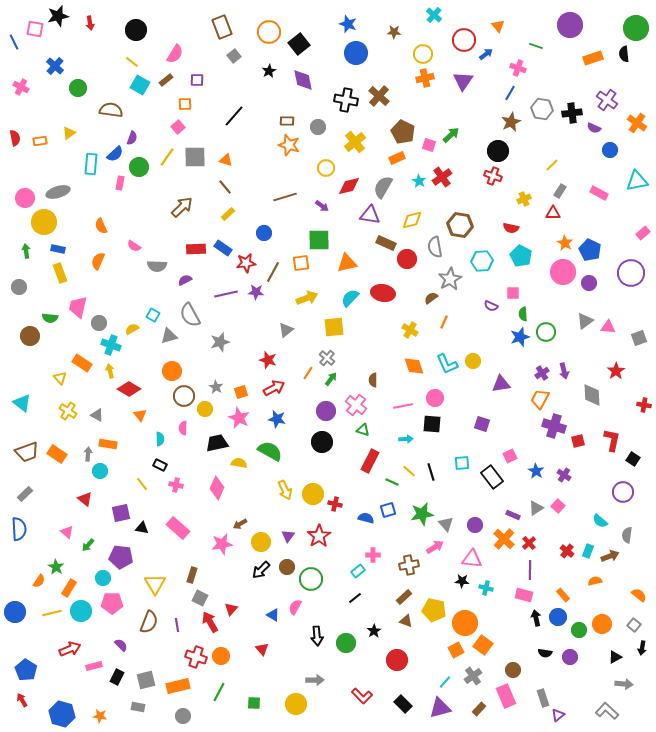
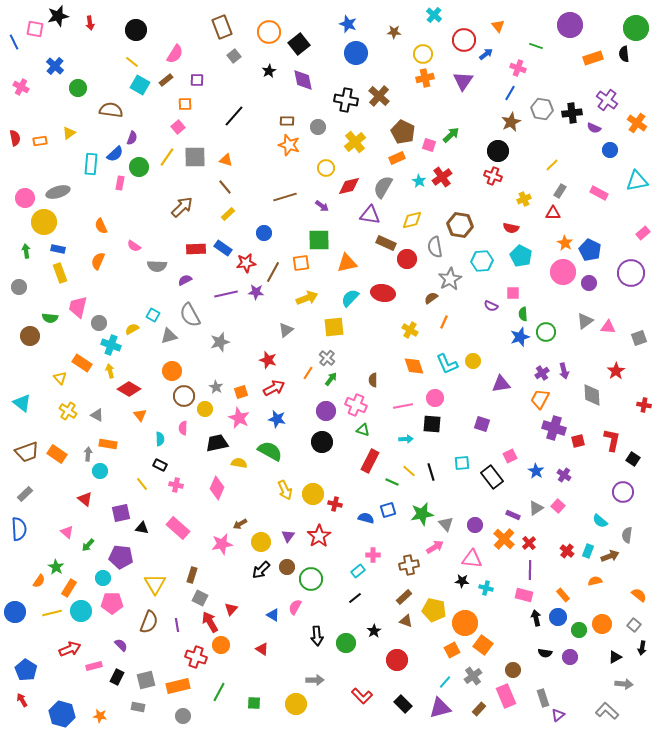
pink cross at (356, 405): rotated 15 degrees counterclockwise
purple cross at (554, 426): moved 2 px down
red triangle at (262, 649): rotated 16 degrees counterclockwise
orange square at (456, 650): moved 4 px left
orange circle at (221, 656): moved 11 px up
